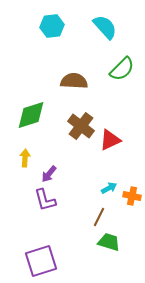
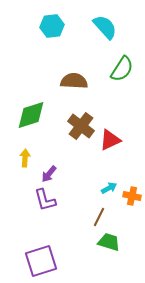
green semicircle: rotated 12 degrees counterclockwise
